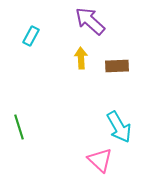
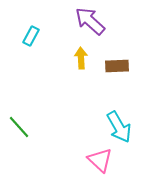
green line: rotated 25 degrees counterclockwise
